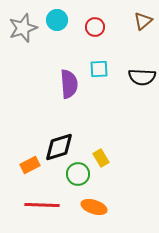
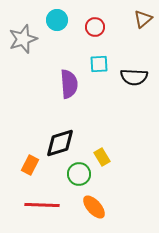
brown triangle: moved 2 px up
gray star: moved 11 px down
cyan square: moved 5 px up
black semicircle: moved 8 px left
black diamond: moved 1 px right, 4 px up
yellow rectangle: moved 1 px right, 1 px up
orange rectangle: rotated 36 degrees counterclockwise
green circle: moved 1 px right
orange ellipse: rotated 30 degrees clockwise
